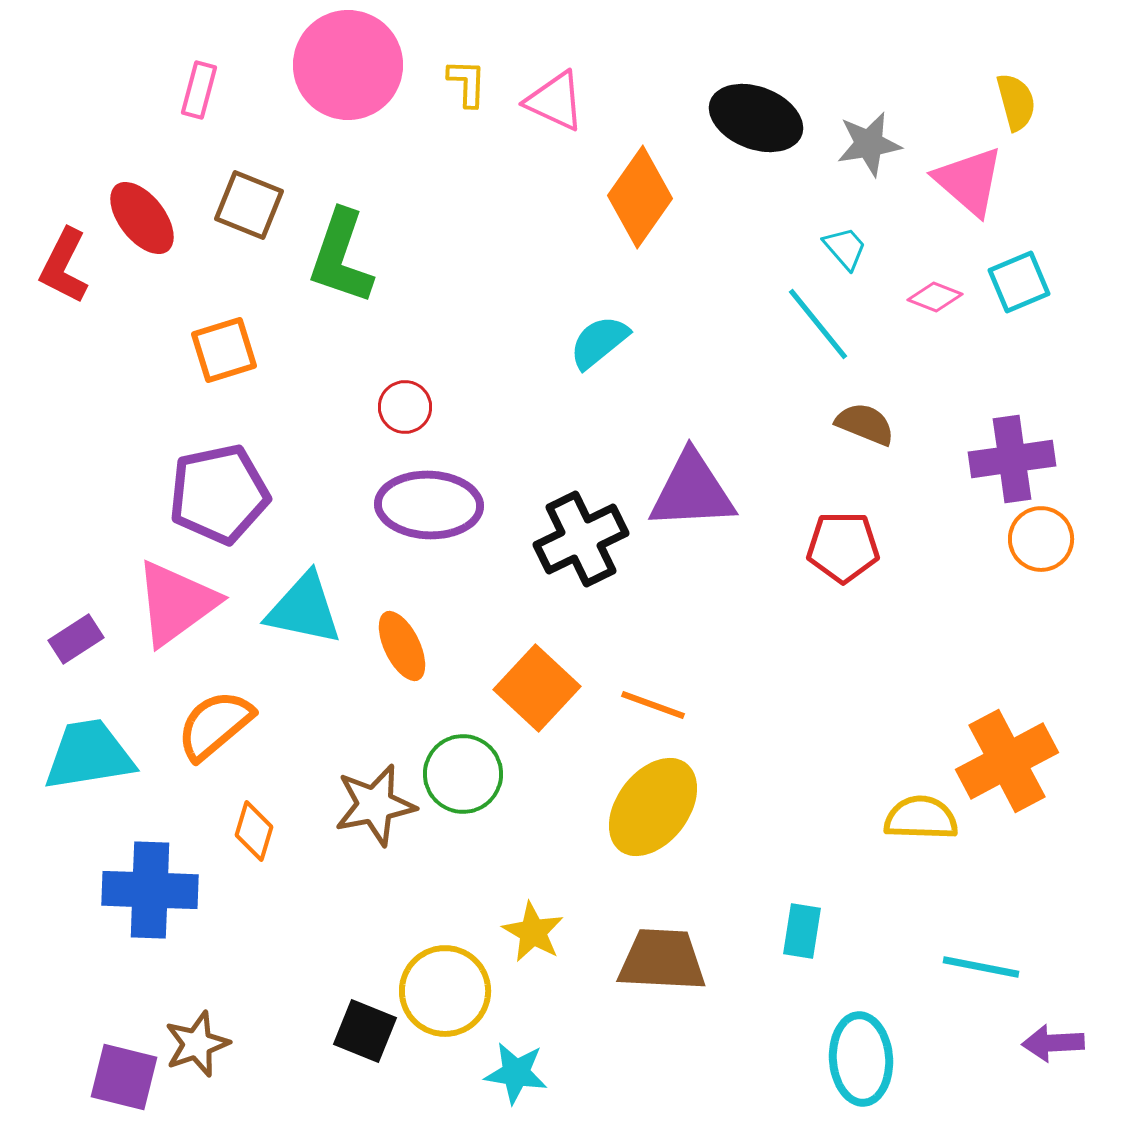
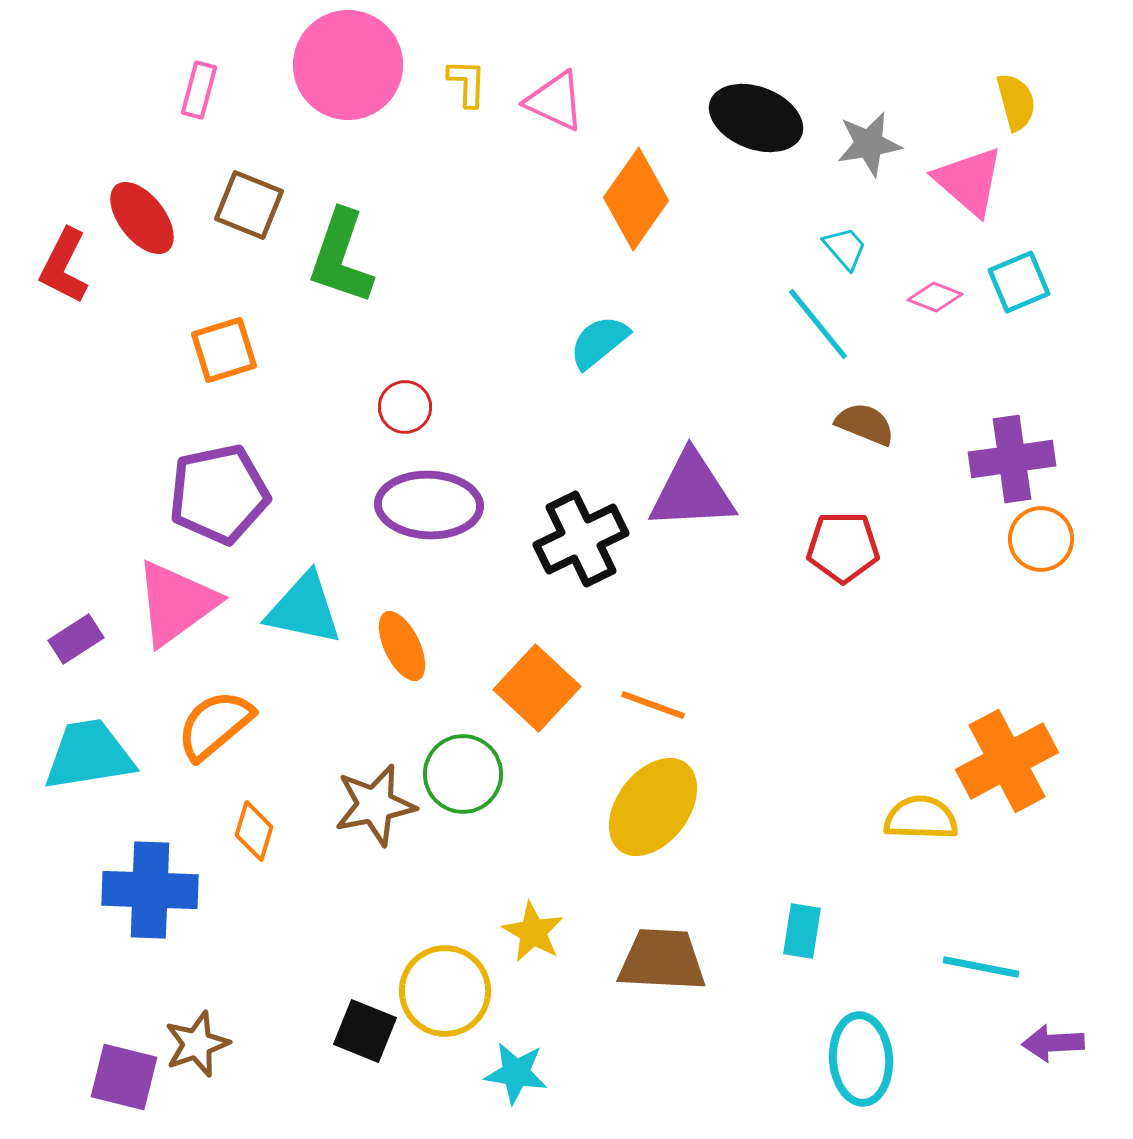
orange diamond at (640, 197): moved 4 px left, 2 px down
